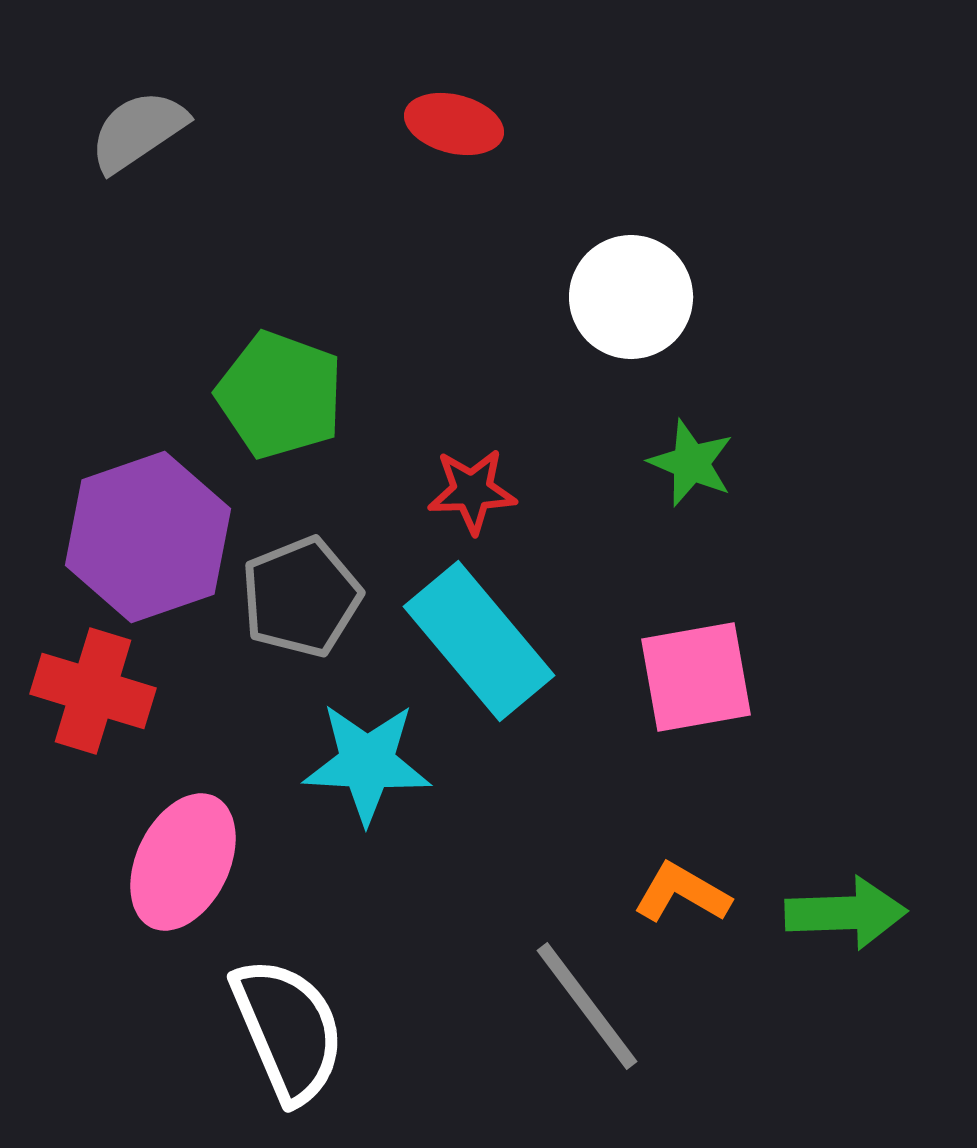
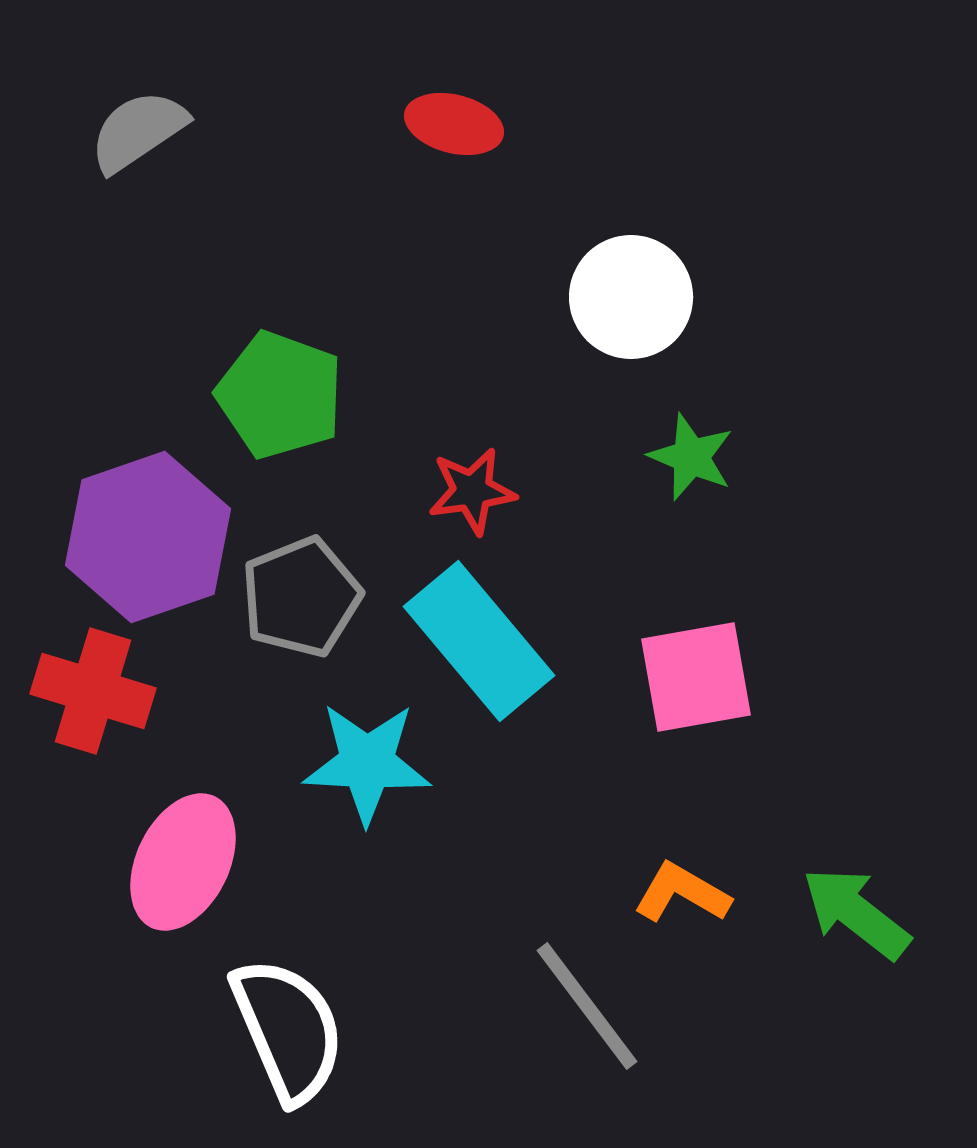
green star: moved 6 px up
red star: rotated 6 degrees counterclockwise
green arrow: moved 10 px right; rotated 140 degrees counterclockwise
